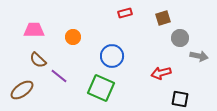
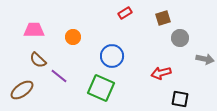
red rectangle: rotated 16 degrees counterclockwise
gray arrow: moved 6 px right, 3 px down
